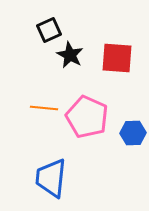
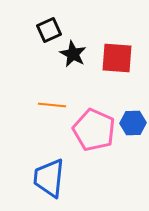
black star: moved 3 px right, 1 px up
orange line: moved 8 px right, 3 px up
pink pentagon: moved 7 px right, 13 px down
blue hexagon: moved 10 px up
blue trapezoid: moved 2 px left
